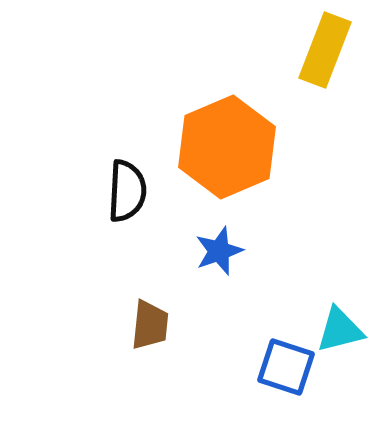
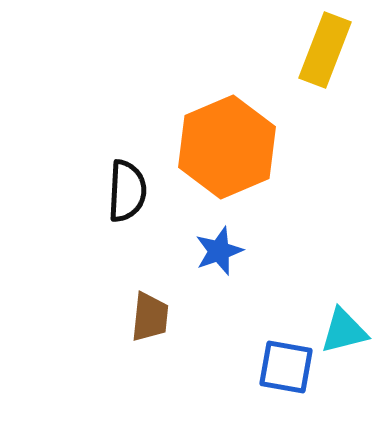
brown trapezoid: moved 8 px up
cyan triangle: moved 4 px right, 1 px down
blue square: rotated 8 degrees counterclockwise
